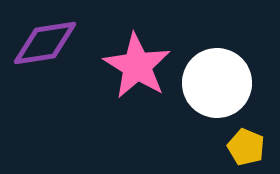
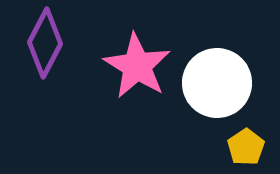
purple diamond: rotated 54 degrees counterclockwise
yellow pentagon: rotated 15 degrees clockwise
